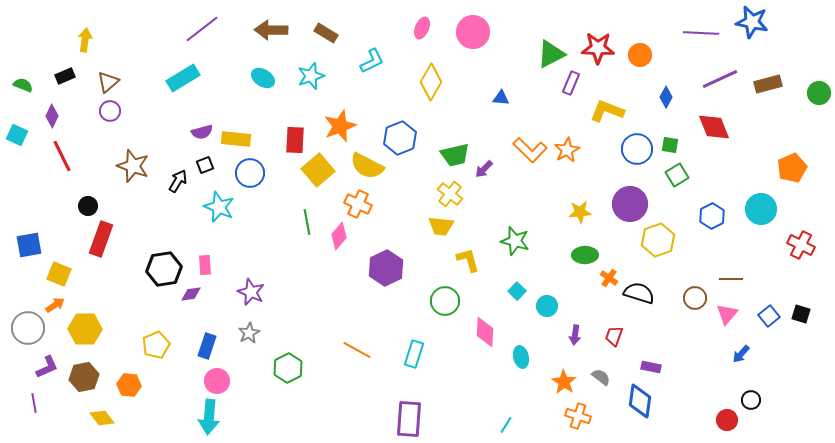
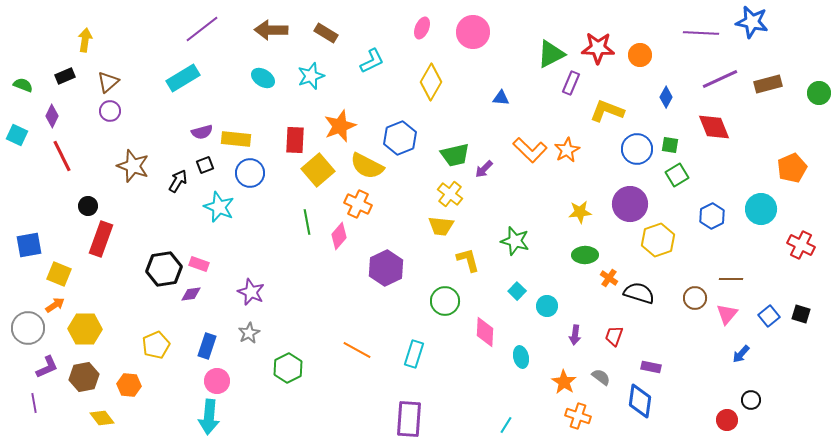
pink rectangle at (205, 265): moved 6 px left, 1 px up; rotated 66 degrees counterclockwise
